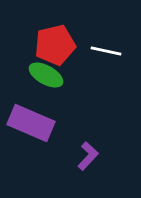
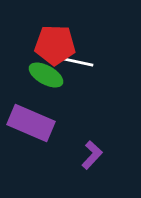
red pentagon: rotated 15 degrees clockwise
white line: moved 28 px left, 11 px down
purple L-shape: moved 4 px right, 1 px up
